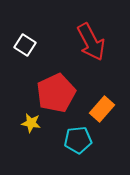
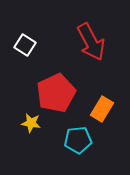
orange rectangle: rotated 10 degrees counterclockwise
